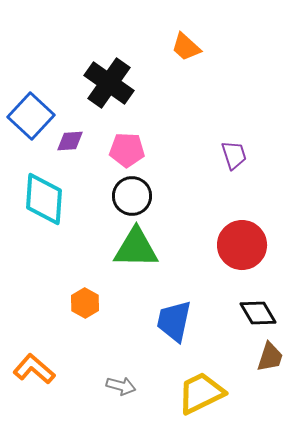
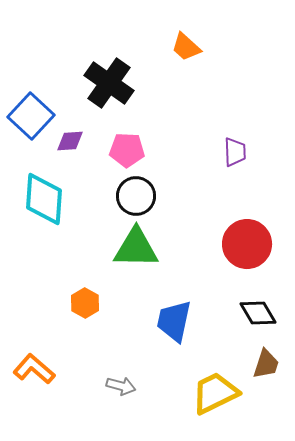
purple trapezoid: moved 1 px right, 3 px up; rotated 16 degrees clockwise
black circle: moved 4 px right
red circle: moved 5 px right, 1 px up
brown trapezoid: moved 4 px left, 7 px down
yellow trapezoid: moved 14 px right
